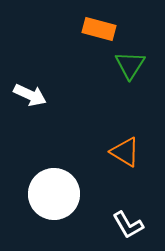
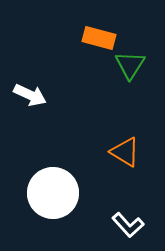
orange rectangle: moved 9 px down
white circle: moved 1 px left, 1 px up
white L-shape: rotated 12 degrees counterclockwise
